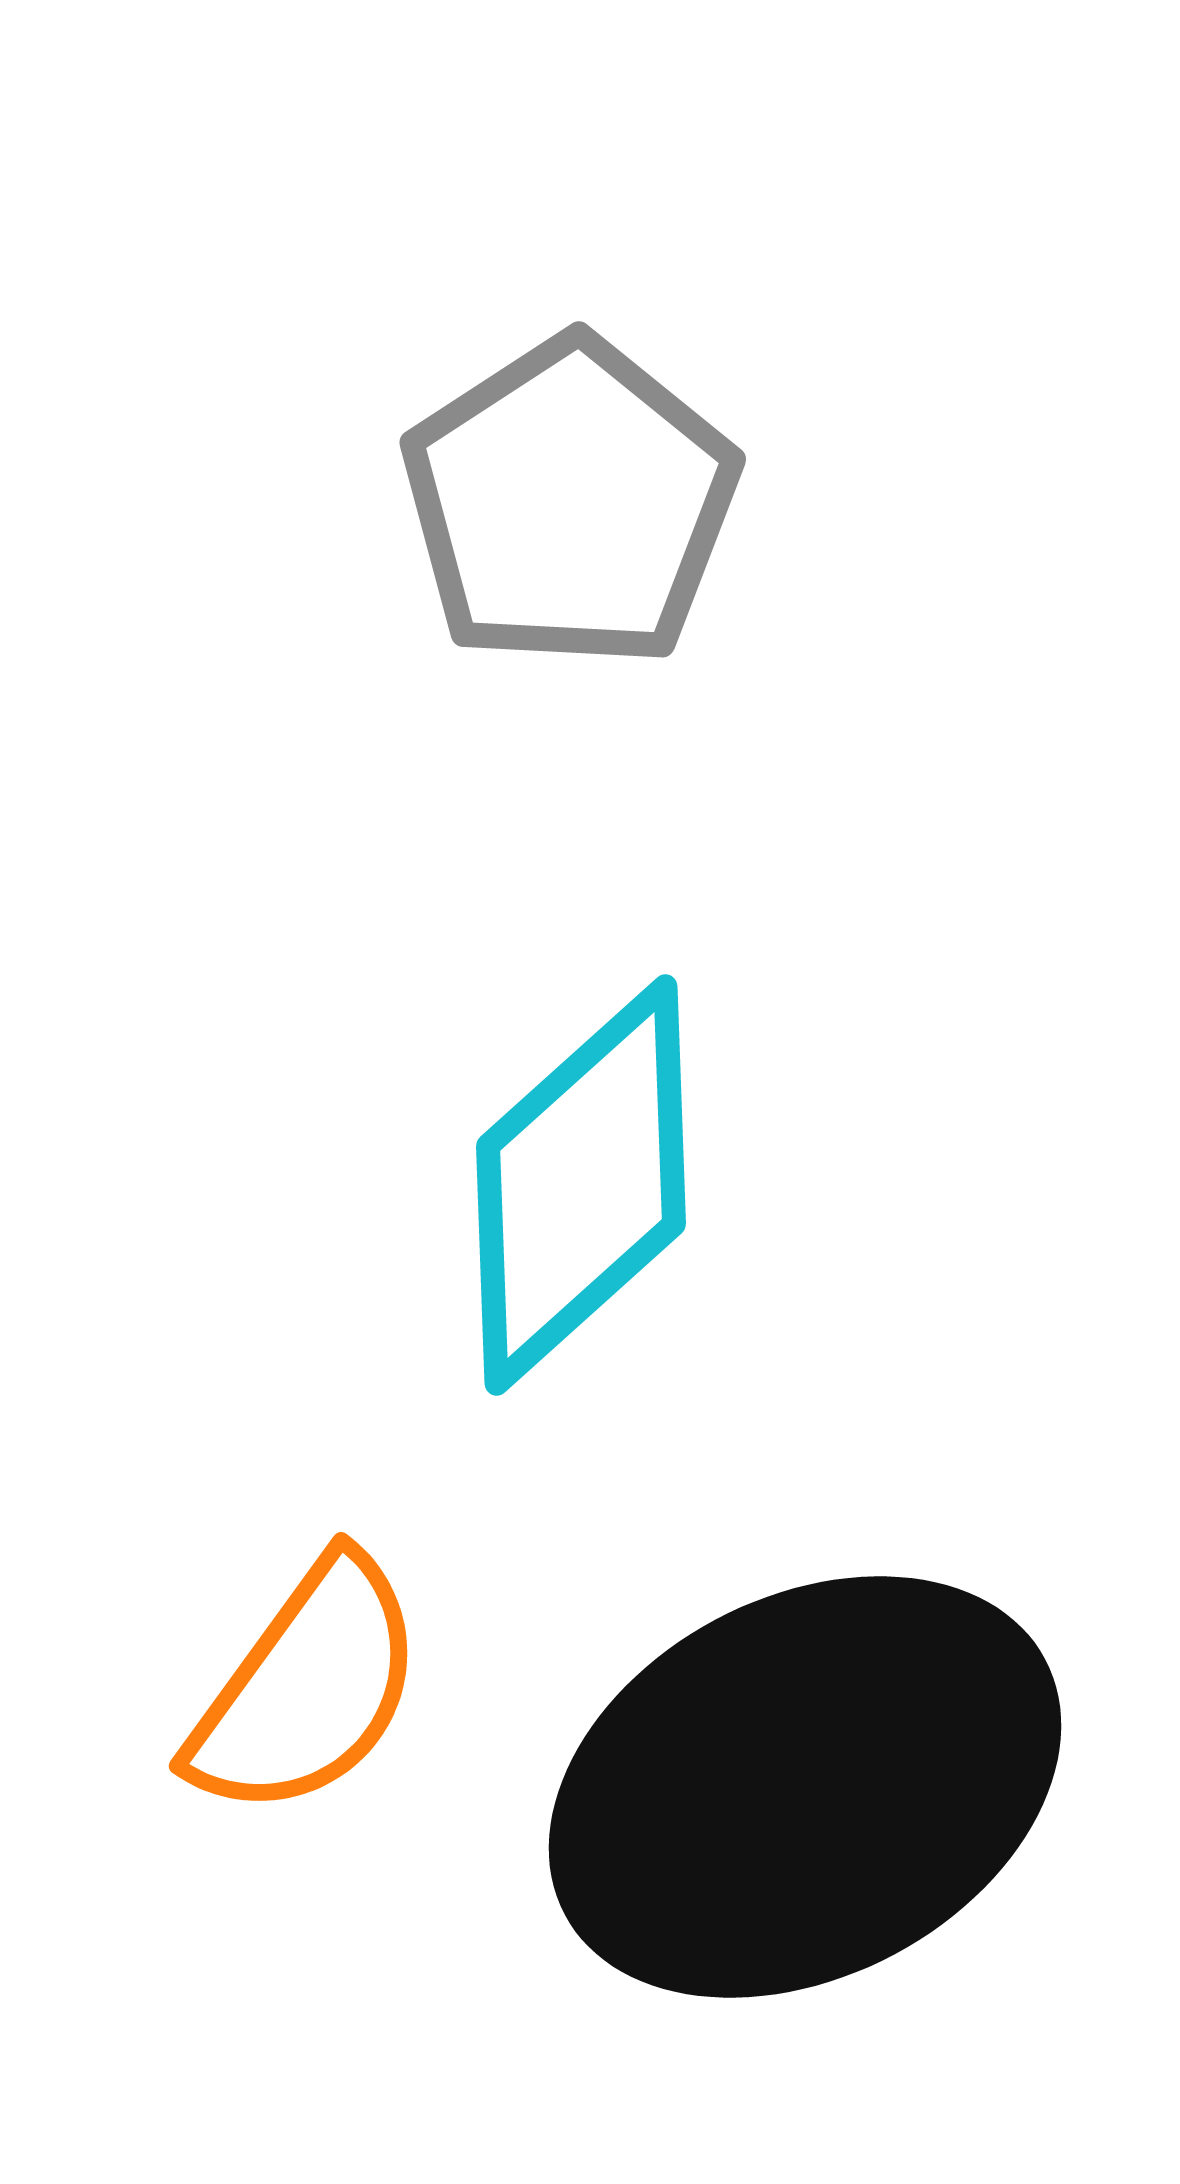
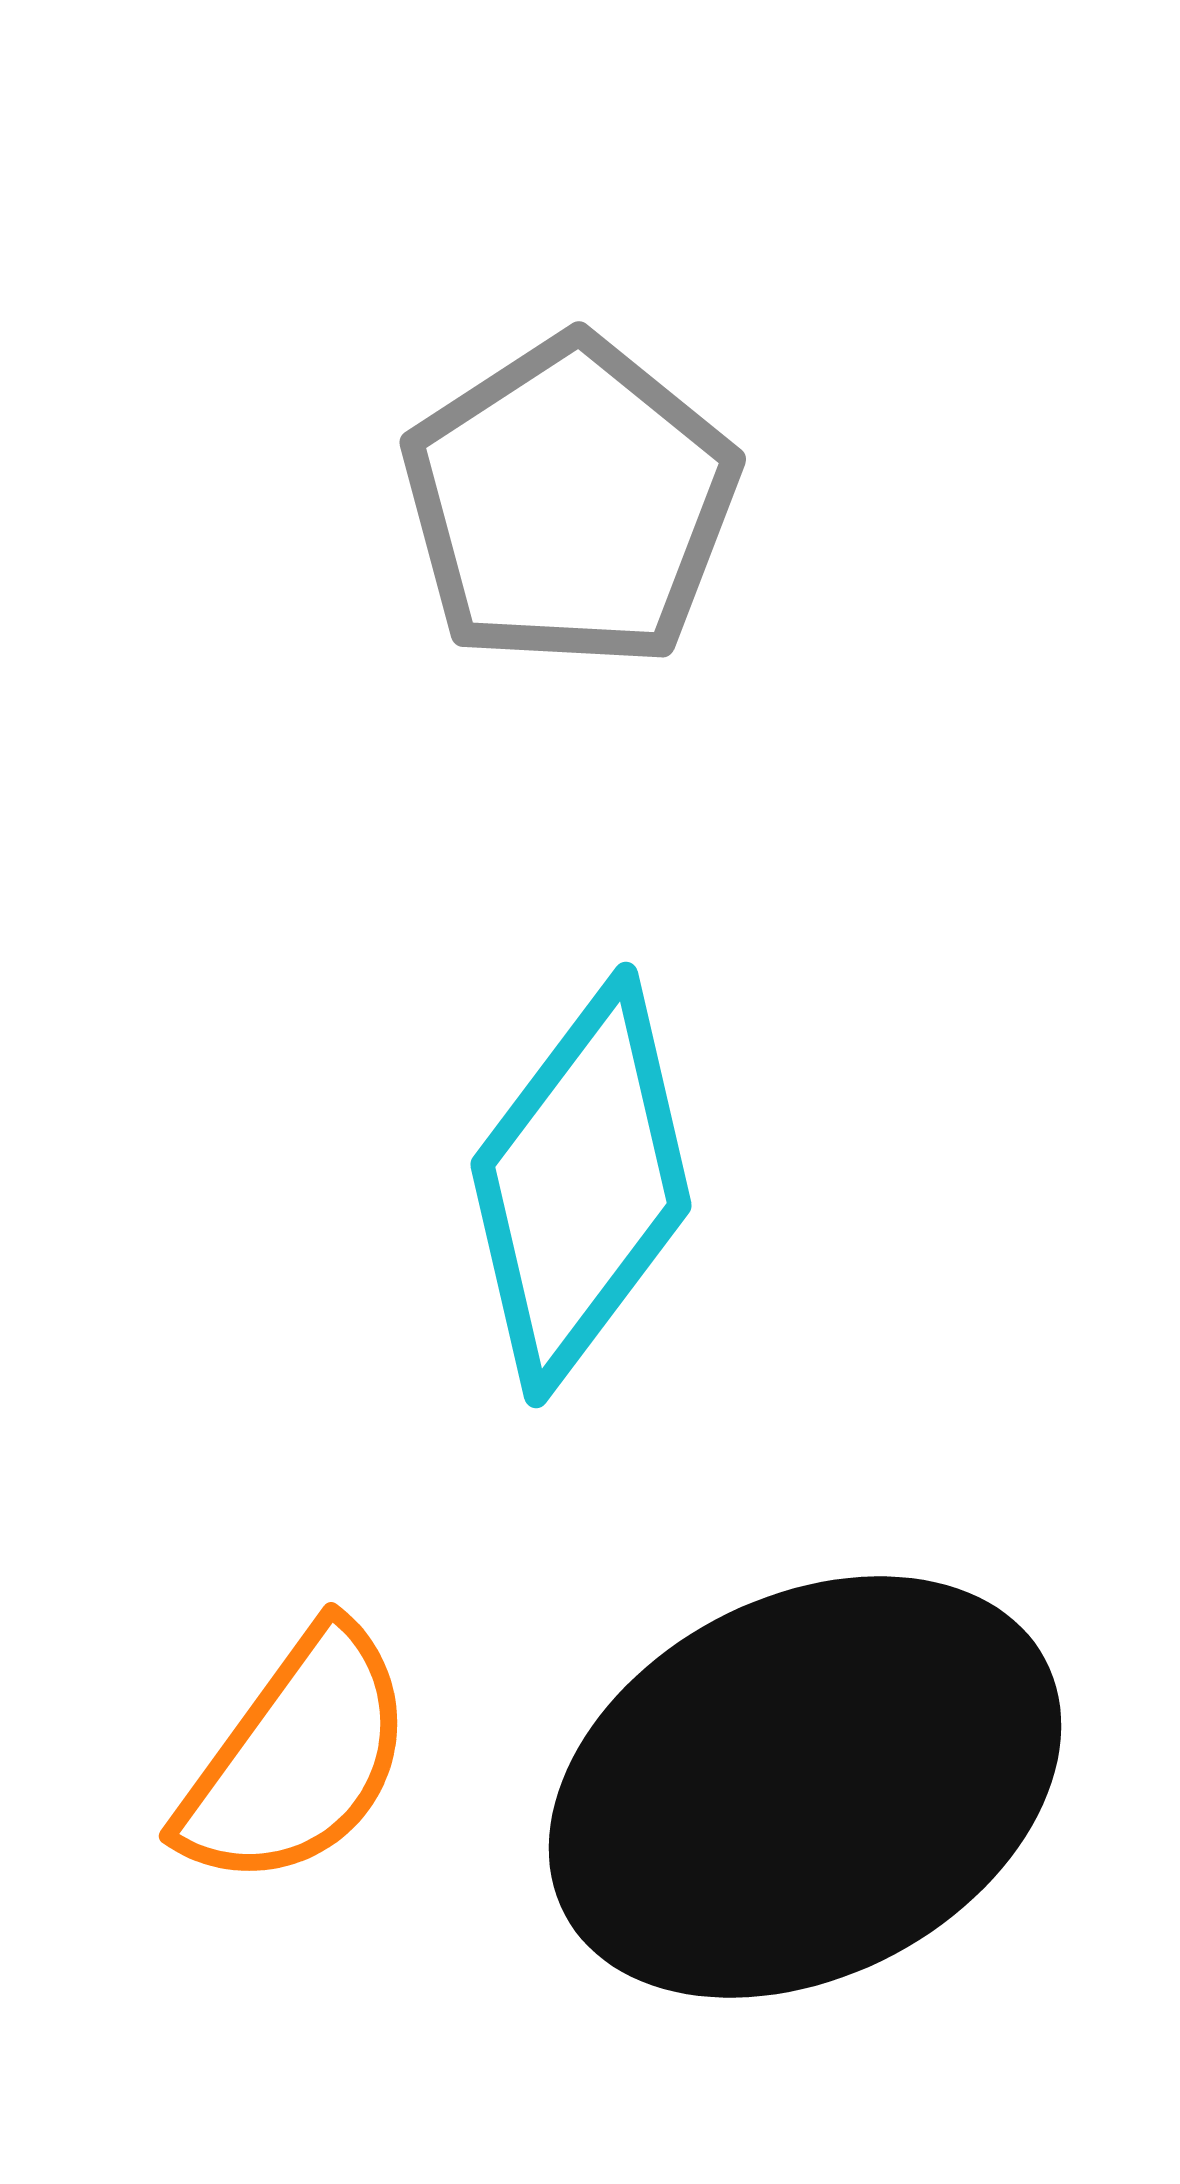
cyan diamond: rotated 11 degrees counterclockwise
orange semicircle: moved 10 px left, 70 px down
